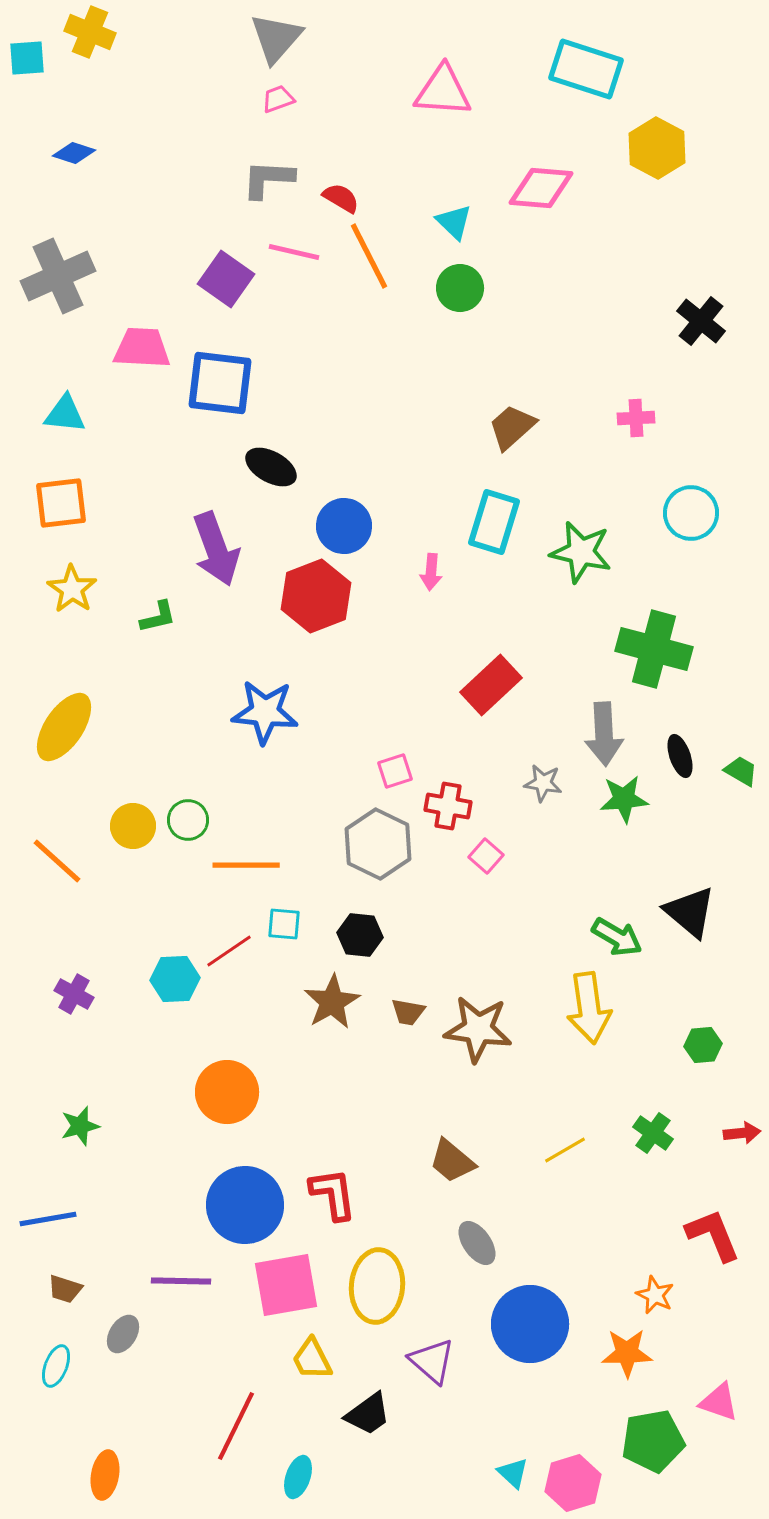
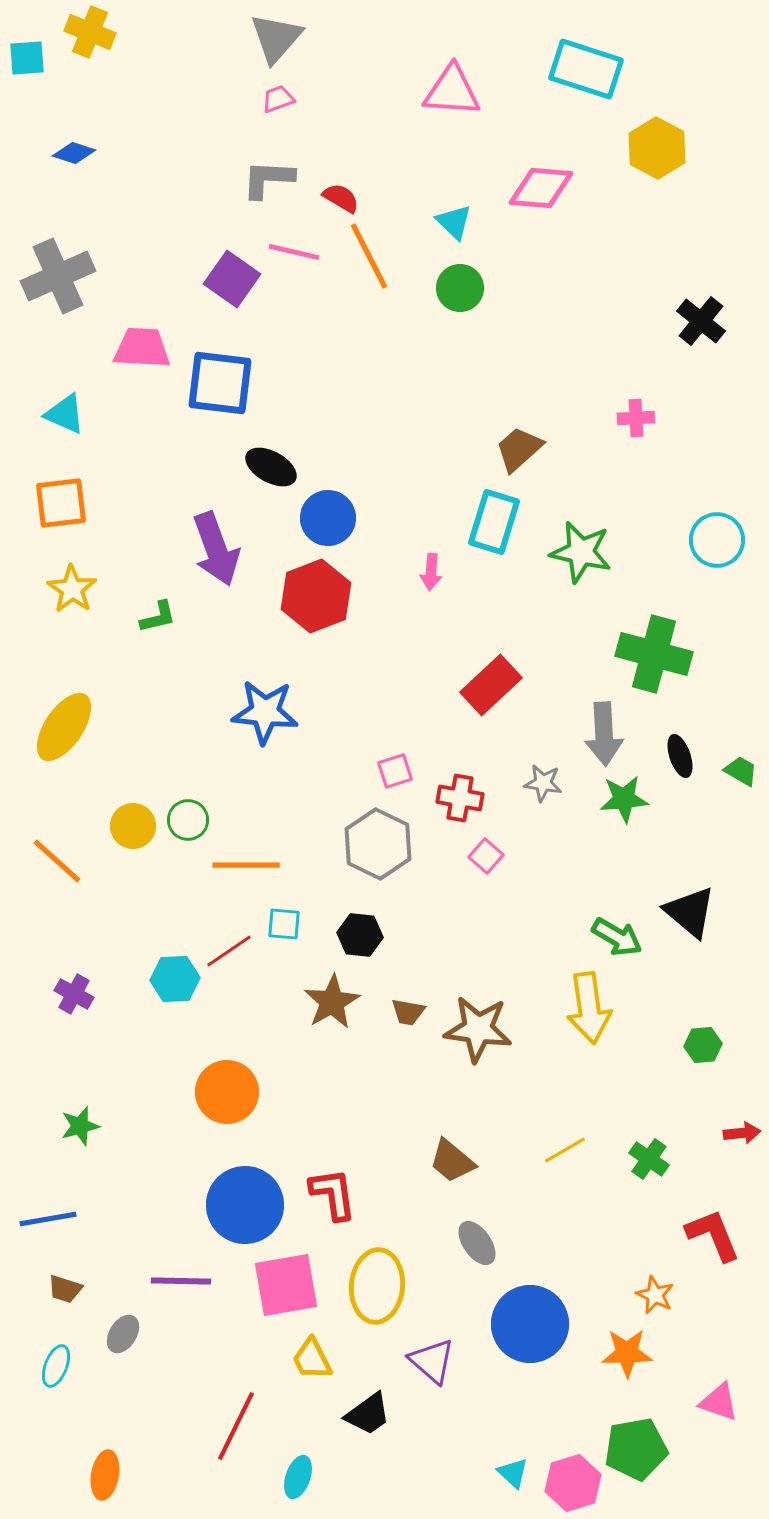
pink triangle at (443, 91): moved 9 px right
purple square at (226, 279): moved 6 px right
cyan triangle at (65, 414): rotated 18 degrees clockwise
brown trapezoid at (512, 427): moved 7 px right, 22 px down
cyan circle at (691, 513): moved 26 px right, 27 px down
blue circle at (344, 526): moved 16 px left, 8 px up
green cross at (654, 649): moved 5 px down
red cross at (448, 806): moved 12 px right, 8 px up
green cross at (653, 1133): moved 4 px left, 26 px down
green pentagon at (653, 1441): moved 17 px left, 8 px down
